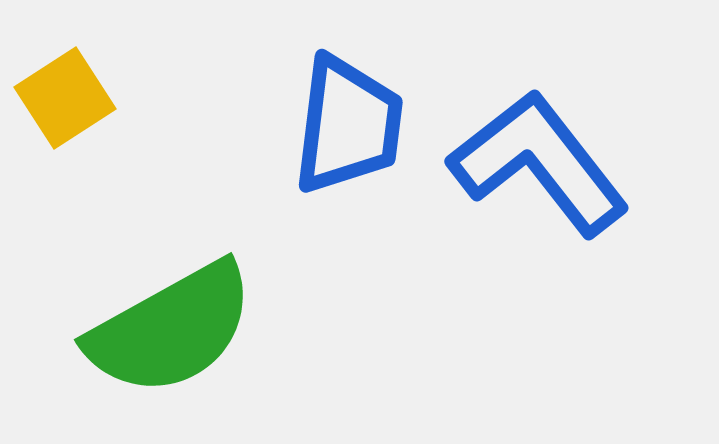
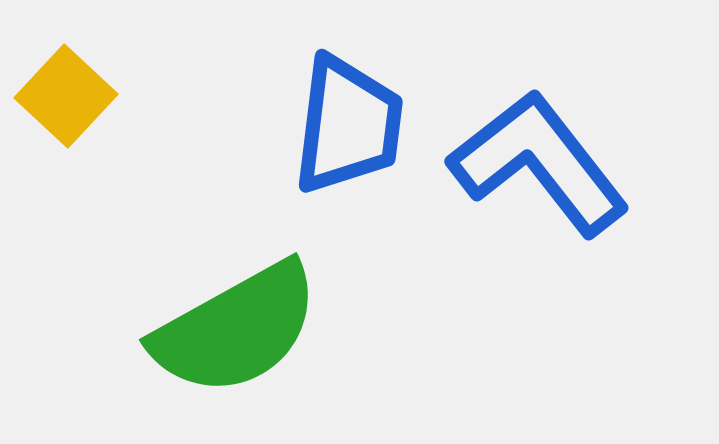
yellow square: moved 1 px right, 2 px up; rotated 14 degrees counterclockwise
green semicircle: moved 65 px right
